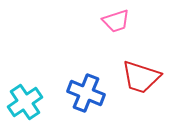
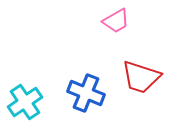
pink trapezoid: rotated 12 degrees counterclockwise
